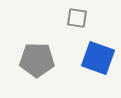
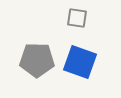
blue square: moved 18 px left, 4 px down
